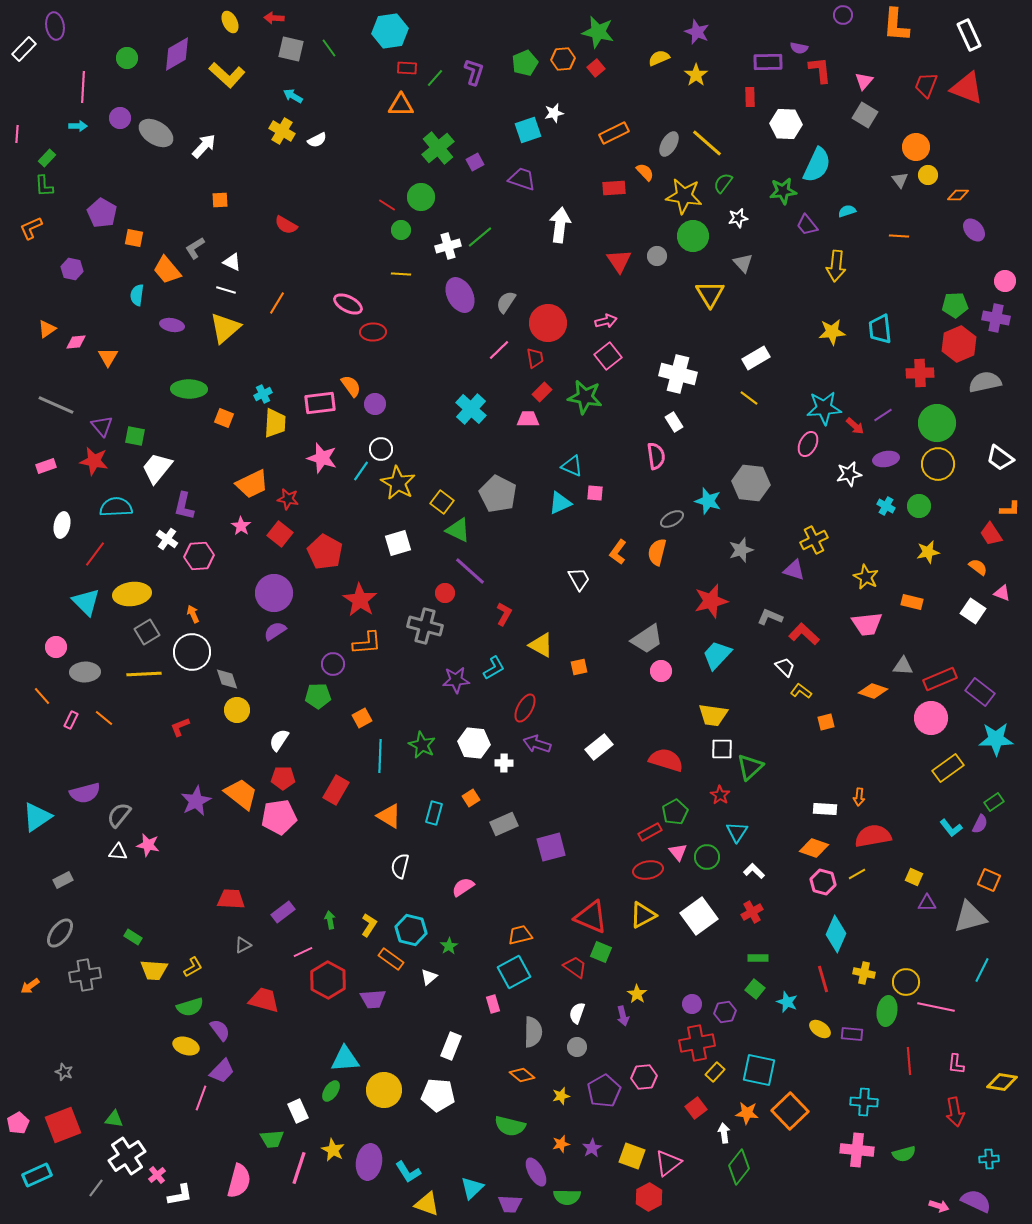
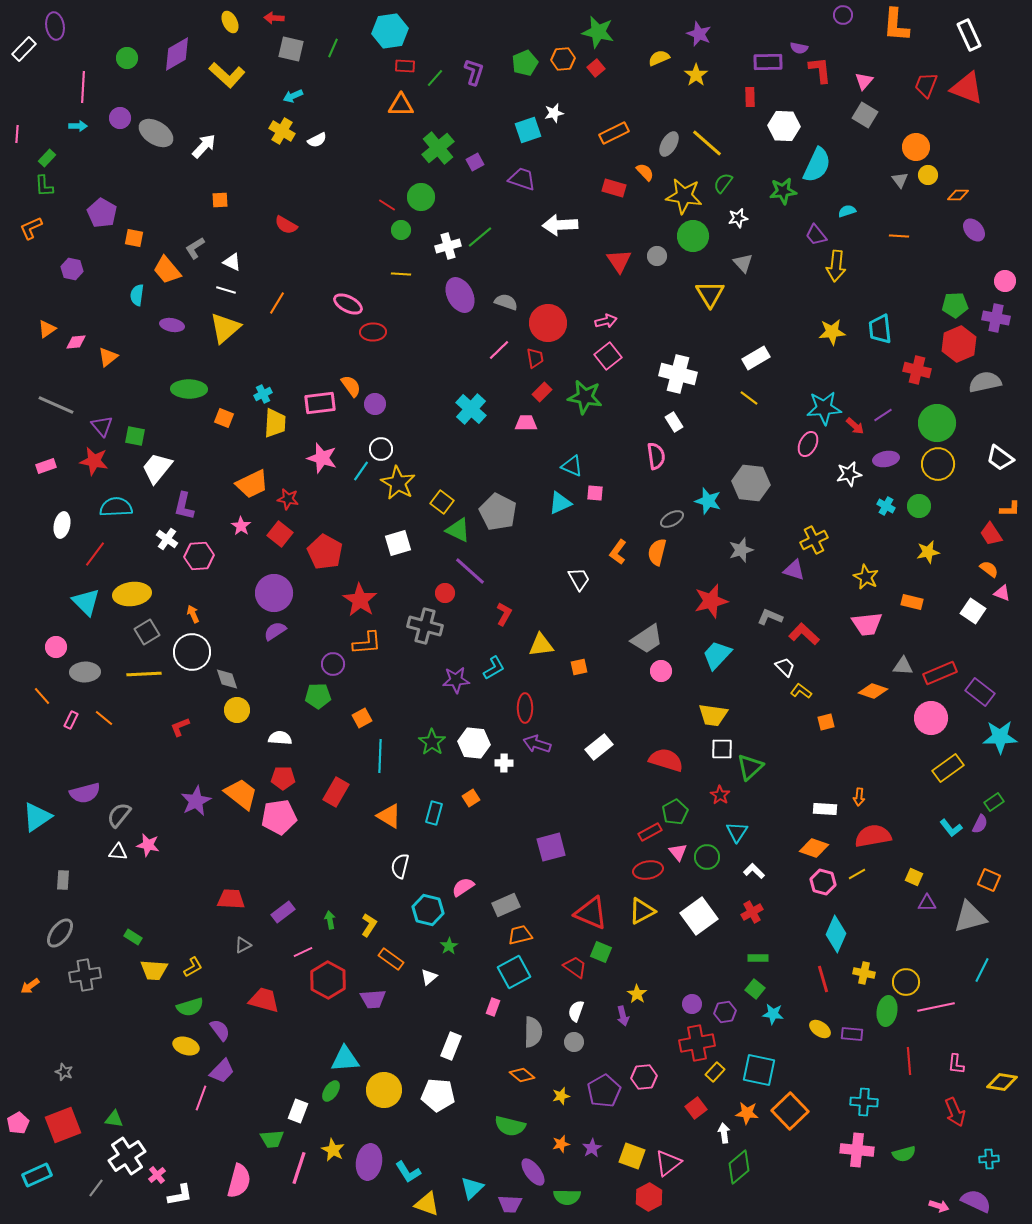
purple star at (697, 32): moved 2 px right, 2 px down
green line at (329, 48): moved 4 px right; rotated 60 degrees clockwise
red rectangle at (407, 68): moved 2 px left, 2 px up
cyan arrow at (293, 96): rotated 54 degrees counterclockwise
white hexagon at (786, 124): moved 2 px left, 2 px down
red rectangle at (614, 188): rotated 20 degrees clockwise
white arrow at (560, 225): rotated 100 degrees counterclockwise
purple trapezoid at (807, 225): moved 9 px right, 10 px down
gray semicircle at (506, 302): rotated 75 degrees clockwise
orange triangle at (108, 357): rotated 20 degrees clockwise
red cross at (920, 373): moved 3 px left, 3 px up; rotated 16 degrees clockwise
pink trapezoid at (528, 419): moved 2 px left, 4 px down
gray pentagon at (498, 494): moved 18 px down
orange semicircle at (978, 567): moved 11 px right, 2 px down
yellow triangle at (541, 645): rotated 36 degrees counterclockwise
red rectangle at (940, 679): moved 6 px up
red ellipse at (525, 708): rotated 28 degrees counterclockwise
cyan star at (996, 739): moved 4 px right, 2 px up
white semicircle at (279, 740): moved 1 px right, 2 px up; rotated 60 degrees clockwise
green star at (422, 745): moved 10 px right, 3 px up; rotated 8 degrees clockwise
red rectangle at (336, 790): moved 2 px down
gray rectangle at (504, 824): moved 2 px right, 81 px down
gray rectangle at (63, 880): rotated 60 degrees counterclockwise
yellow triangle at (643, 915): moved 1 px left, 4 px up
red triangle at (591, 917): moved 4 px up
cyan hexagon at (411, 930): moved 17 px right, 20 px up
cyan star at (787, 1002): moved 14 px left, 12 px down; rotated 15 degrees counterclockwise
pink rectangle at (493, 1004): moved 3 px down; rotated 36 degrees clockwise
pink line at (936, 1007): rotated 24 degrees counterclockwise
white semicircle at (577, 1013): moved 1 px left, 2 px up
gray circle at (577, 1047): moved 3 px left, 5 px up
white rectangle at (298, 1111): rotated 45 degrees clockwise
red arrow at (955, 1112): rotated 12 degrees counterclockwise
green diamond at (739, 1167): rotated 12 degrees clockwise
purple ellipse at (536, 1172): moved 3 px left; rotated 8 degrees counterclockwise
